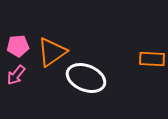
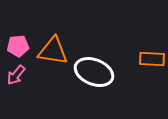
orange triangle: moved 1 px right, 1 px up; rotated 44 degrees clockwise
white ellipse: moved 8 px right, 6 px up
